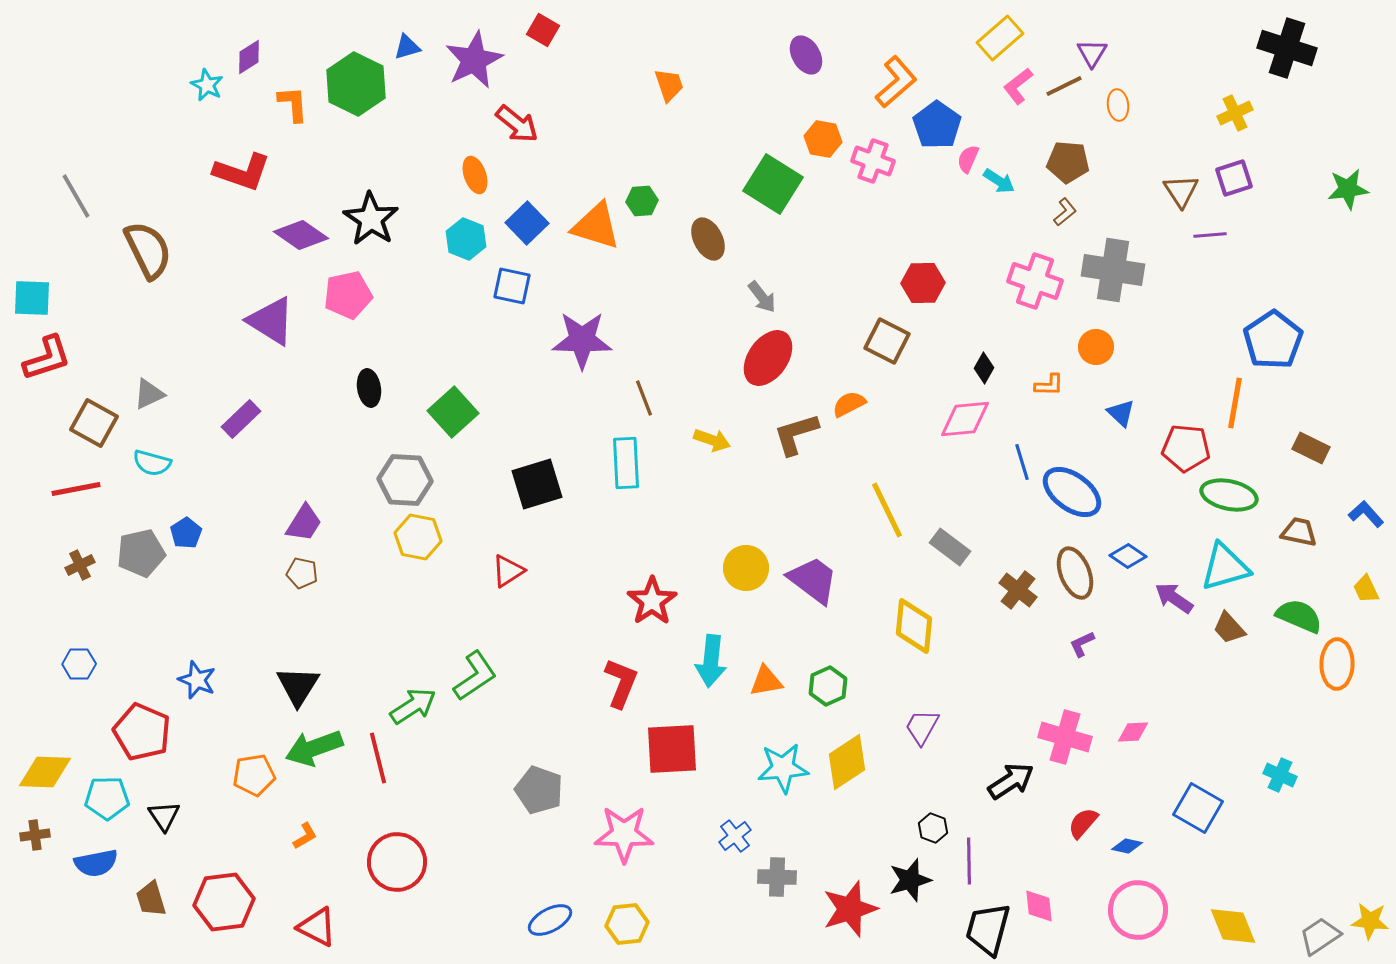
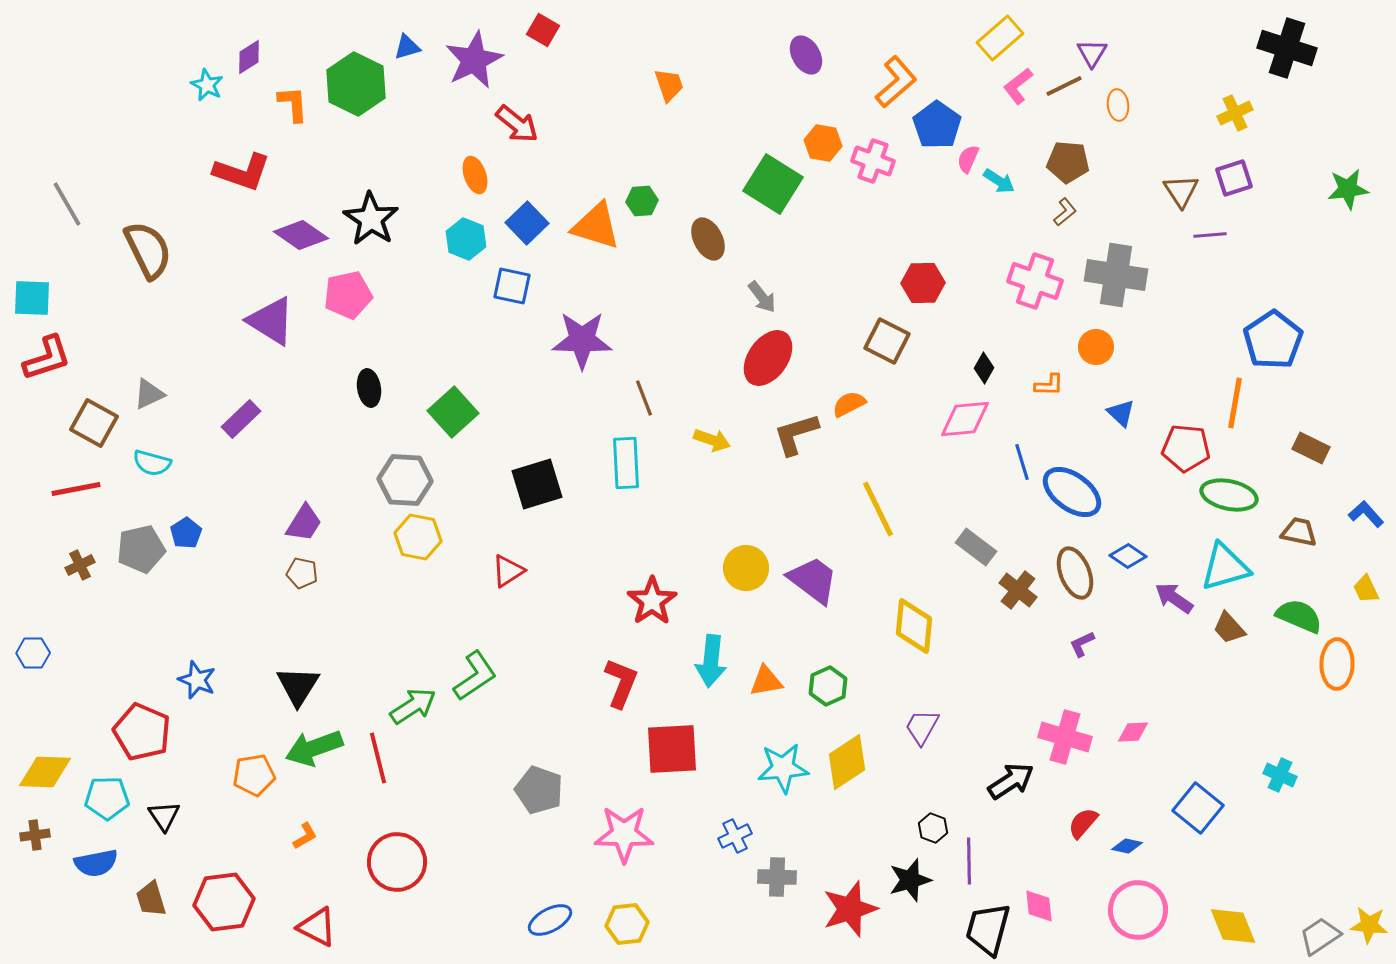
orange hexagon at (823, 139): moved 4 px down
gray line at (76, 196): moved 9 px left, 8 px down
gray cross at (1113, 270): moved 3 px right, 5 px down
yellow line at (887, 510): moved 9 px left, 1 px up
gray rectangle at (950, 547): moved 26 px right
gray pentagon at (141, 553): moved 4 px up
blue hexagon at (79, 664): moved 46 px left, 11 px up
blue square at (1198, 808): rotated 9 degrees clockwise
blue cross at (735, 836): rotated 12 degrees clockwise
yellow star at (1370, 921): moved 1 px left, 4 px down
